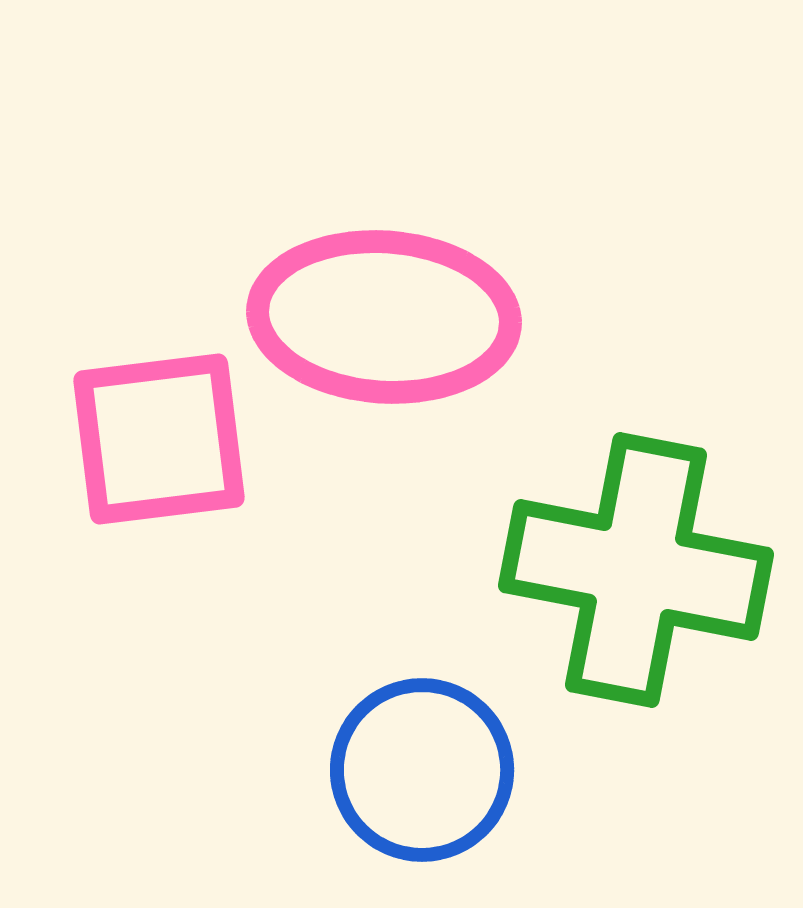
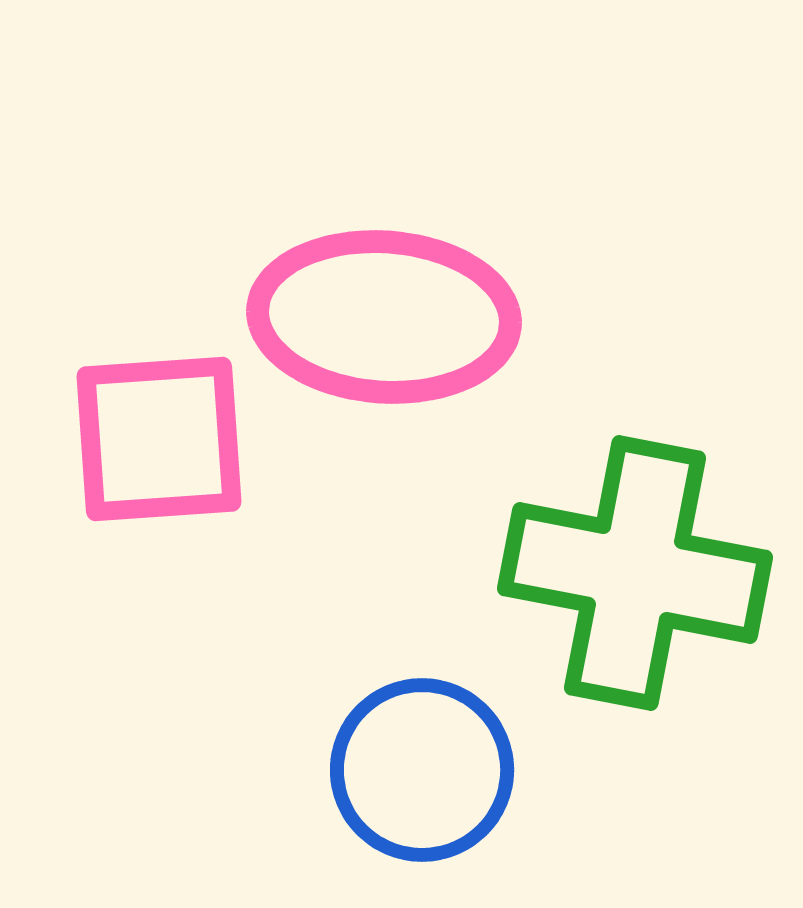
pink square: rotated 3 degrees clockwise
green cross: moved 1 px left, 3 px down
